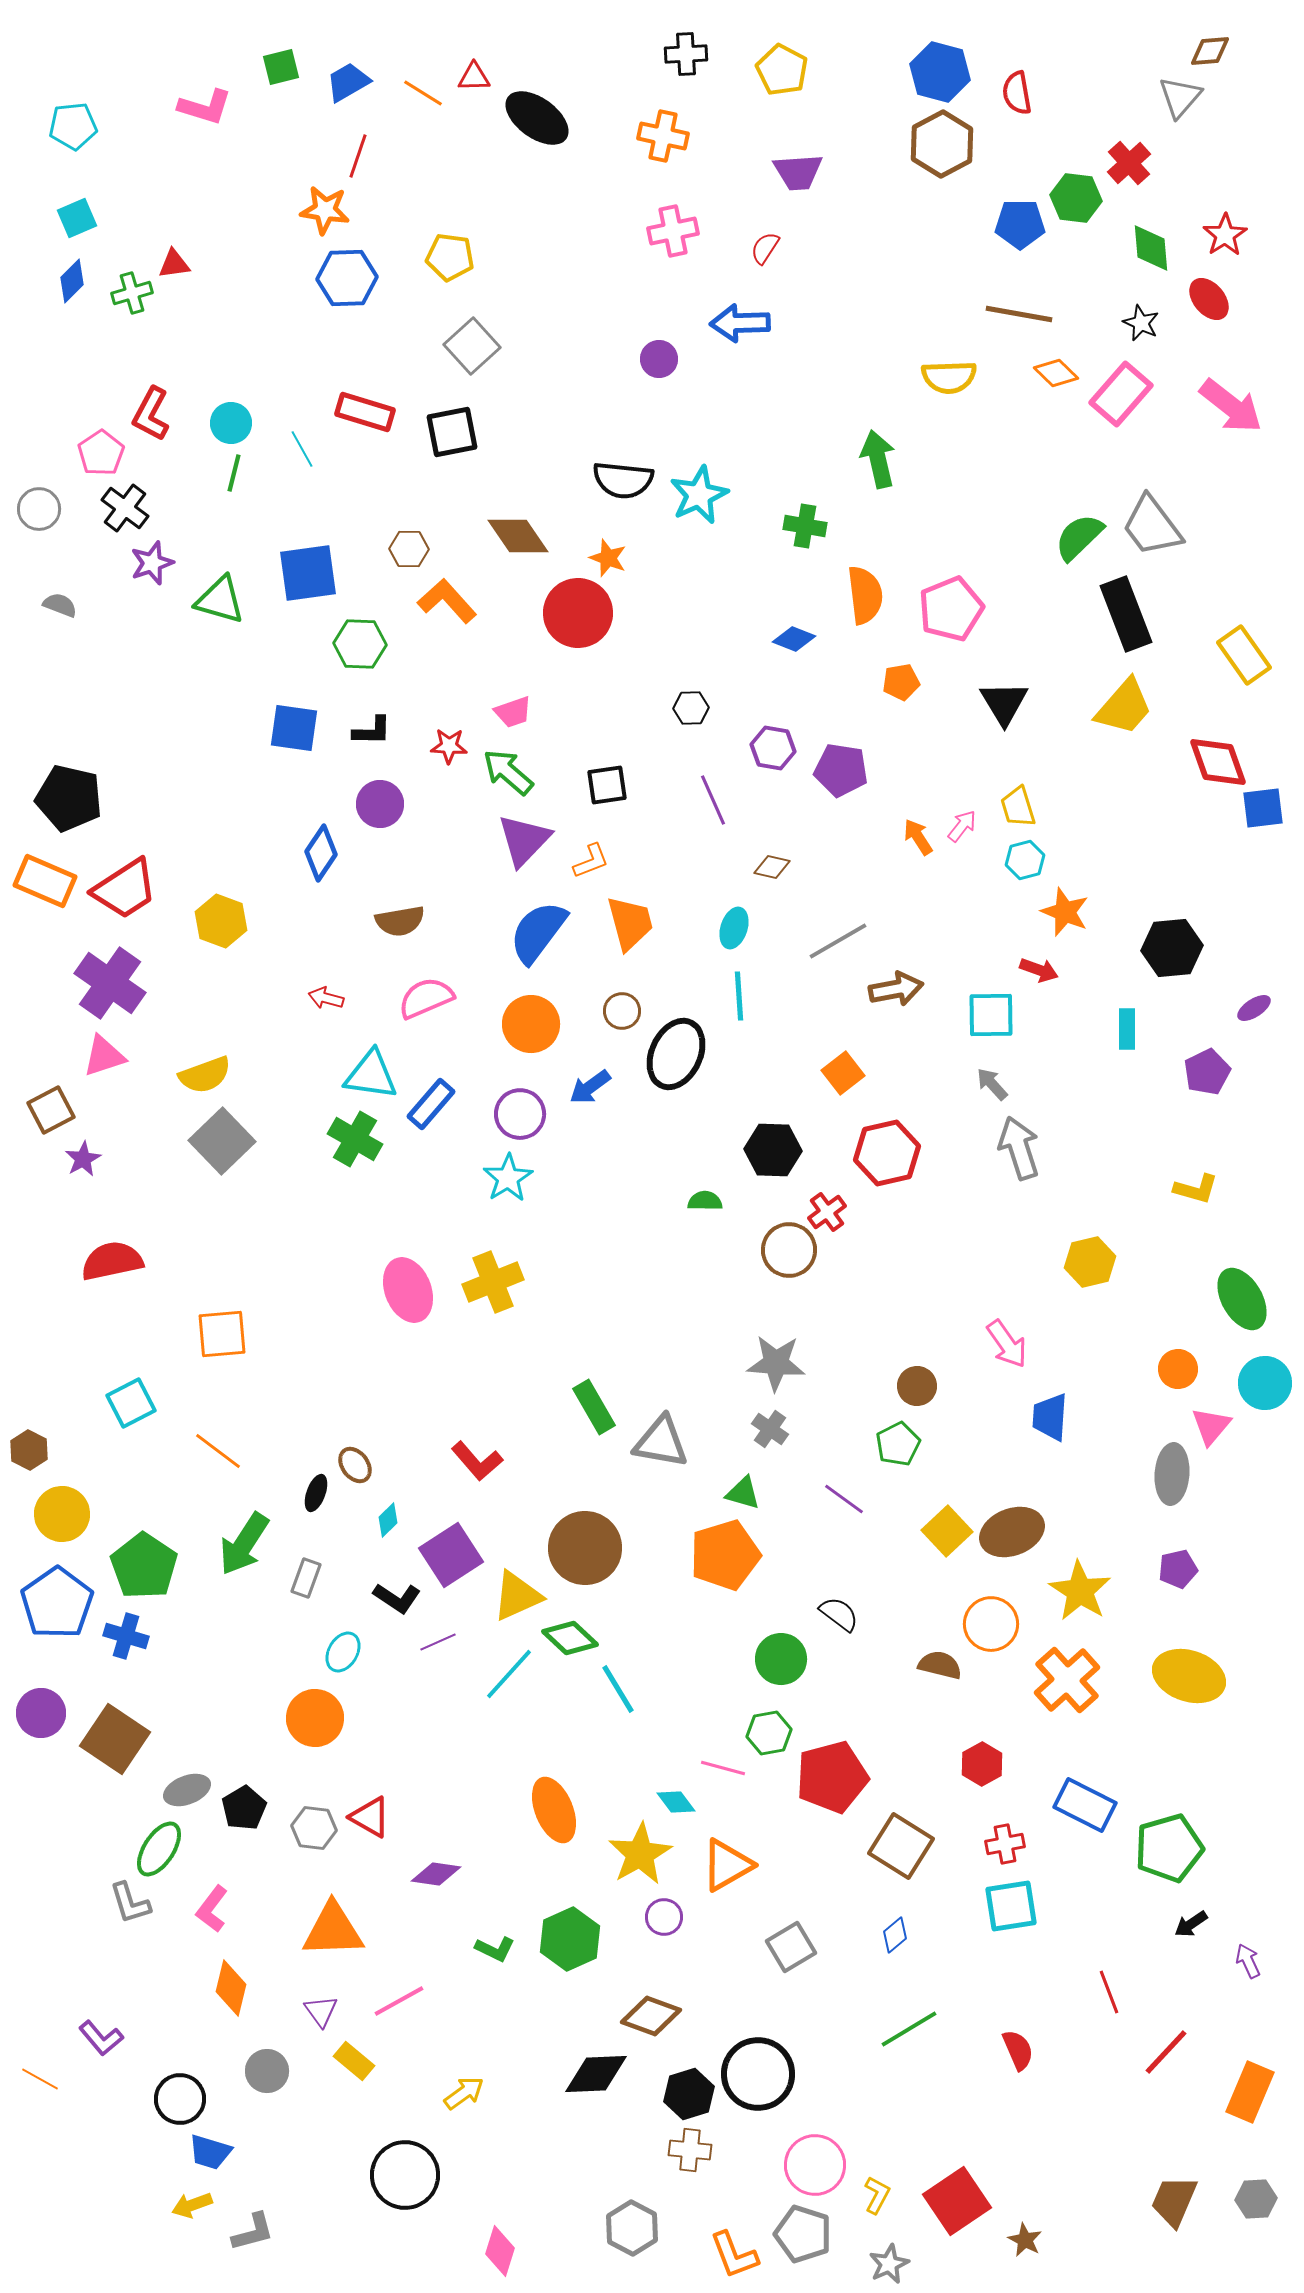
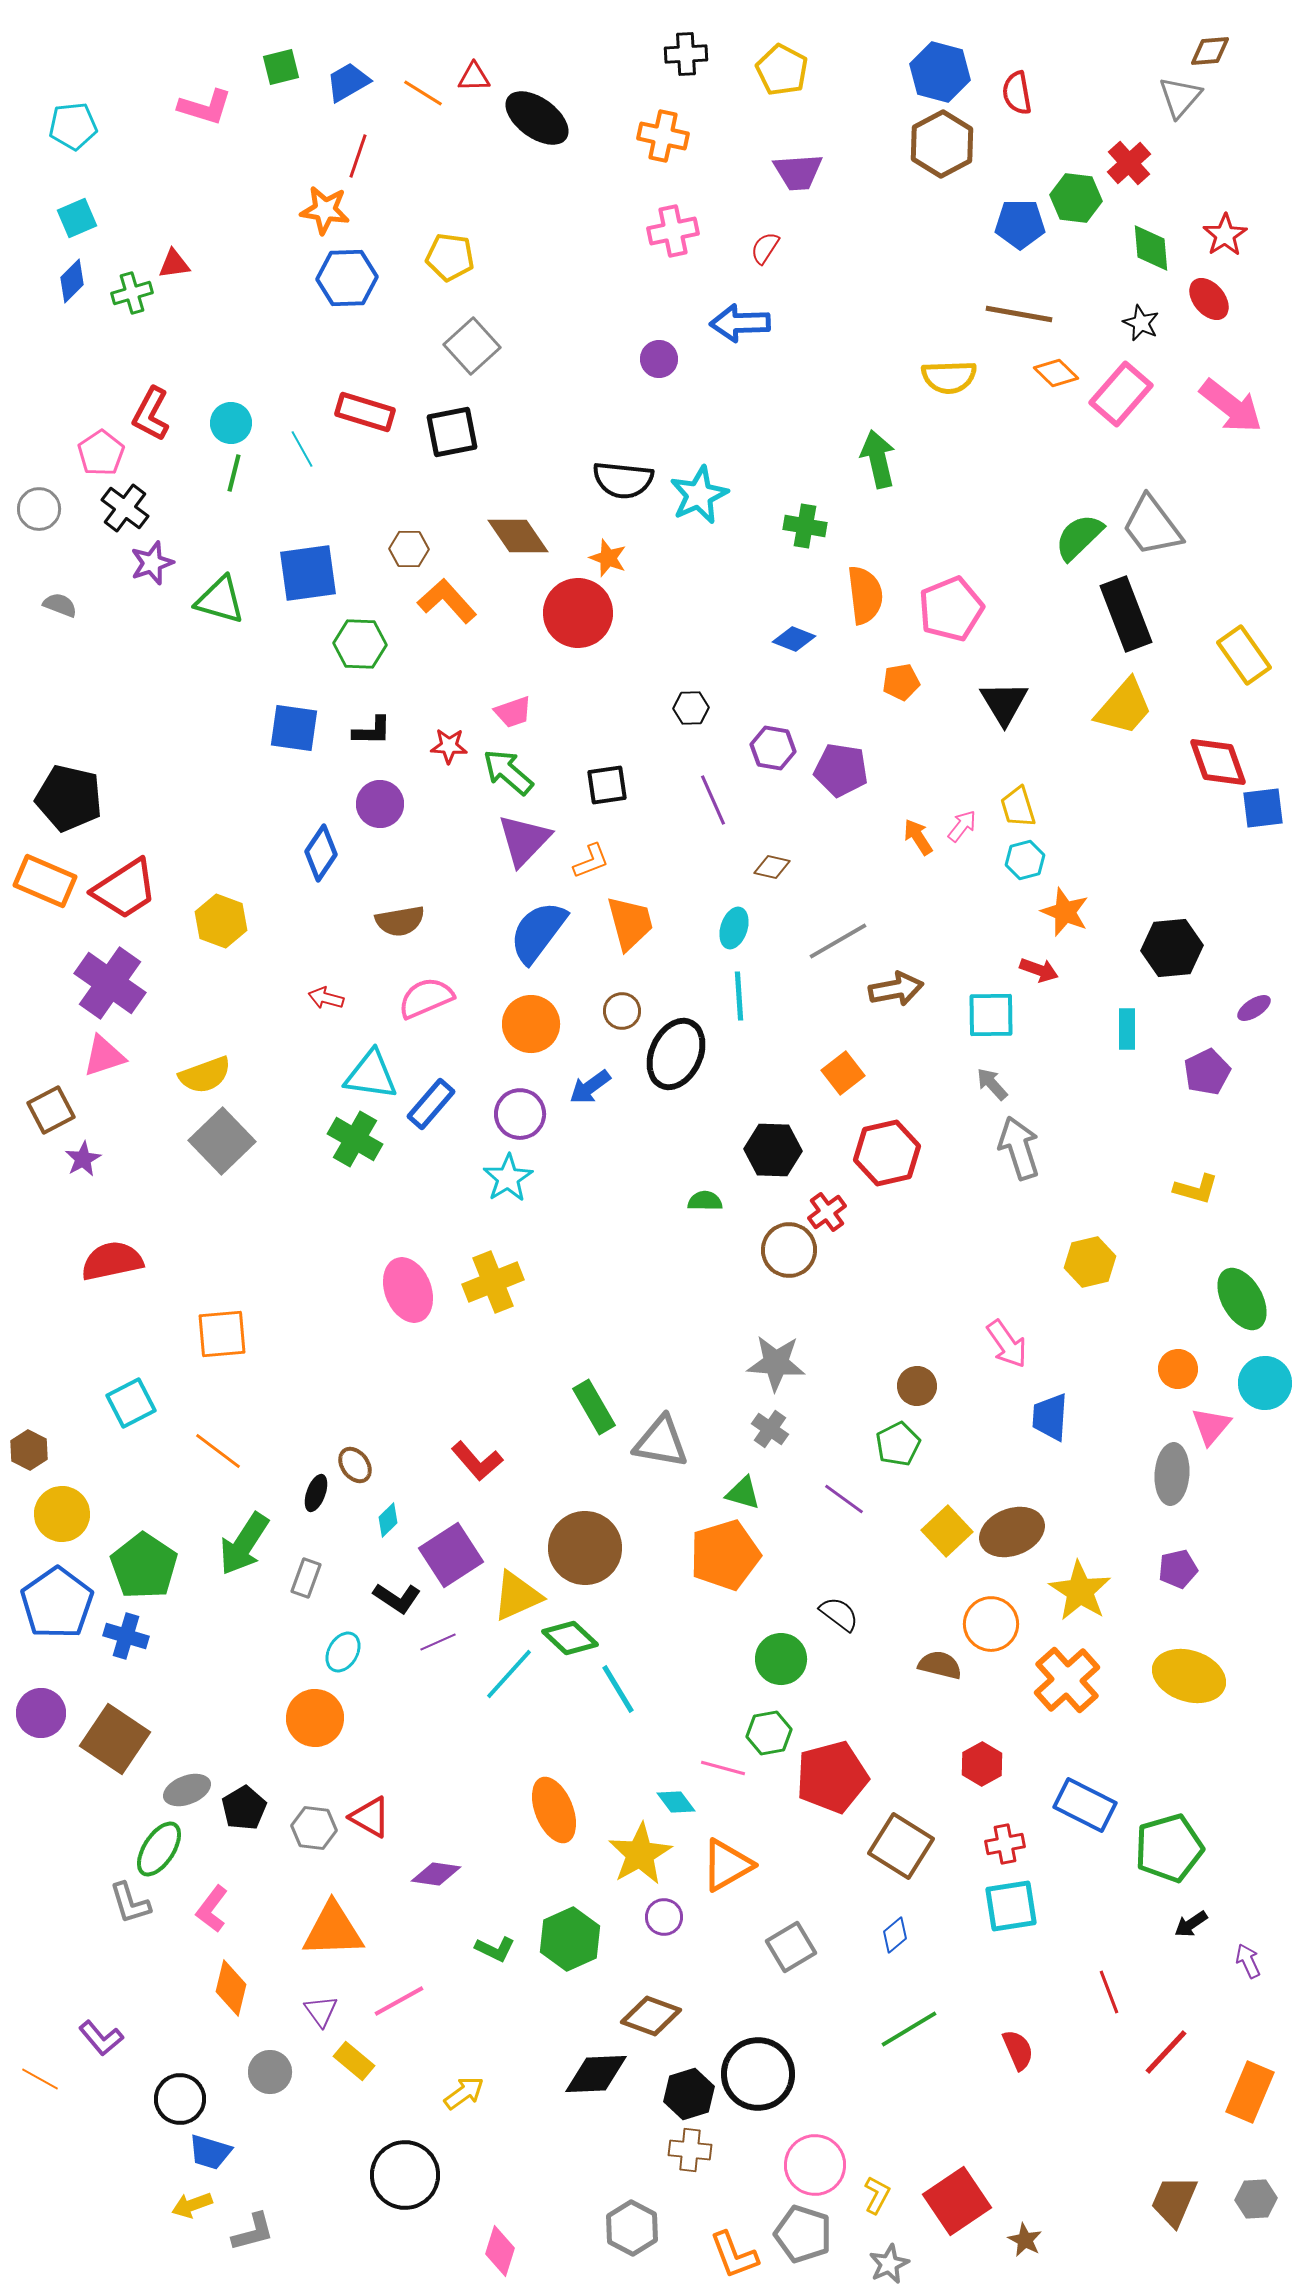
gray circle at (267, 2071): moved 3 px right, 1 px down
